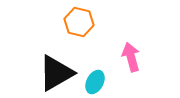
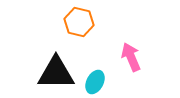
pink arrow: rotated 8 degrees counterclockwise
black triangle: rotated 30 degrees clockwise
